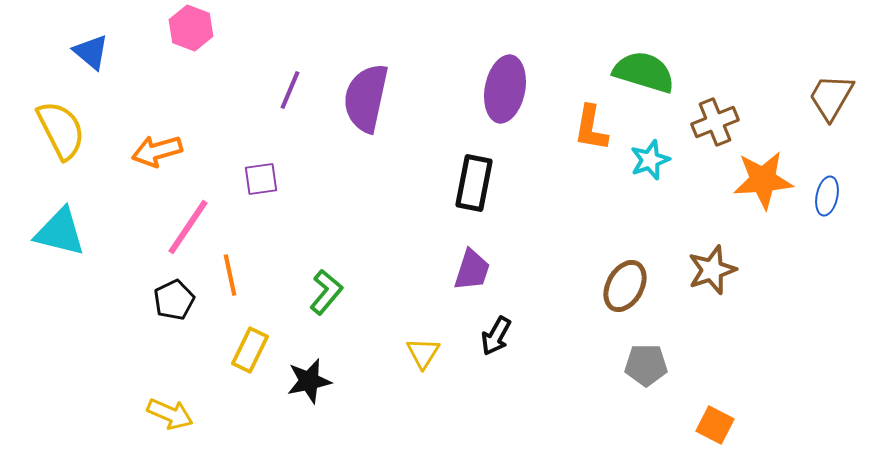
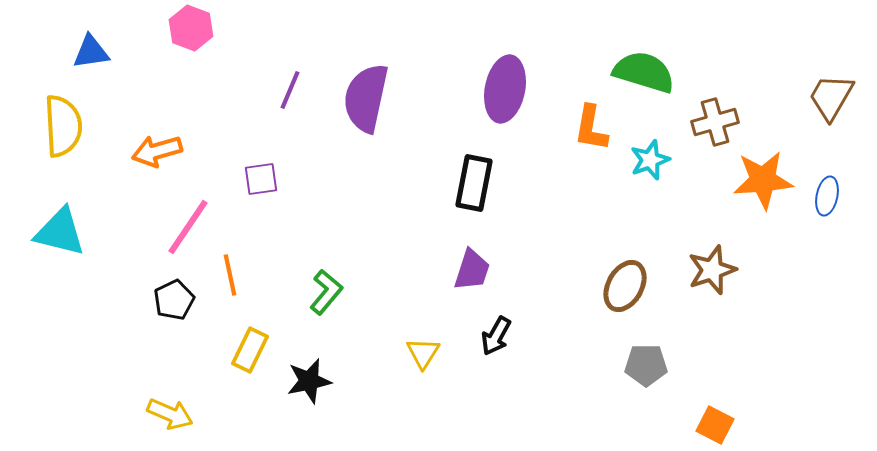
blue triangle: rotated 48 degrees counterclockwise
brown cross: rotated 6 degrees clockwise
yellow semicircle: moved 2 px right, 4 px up; rotated 24 degrees clockwise
